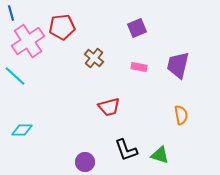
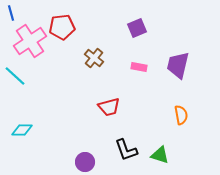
pink cross: moved 2 px right
